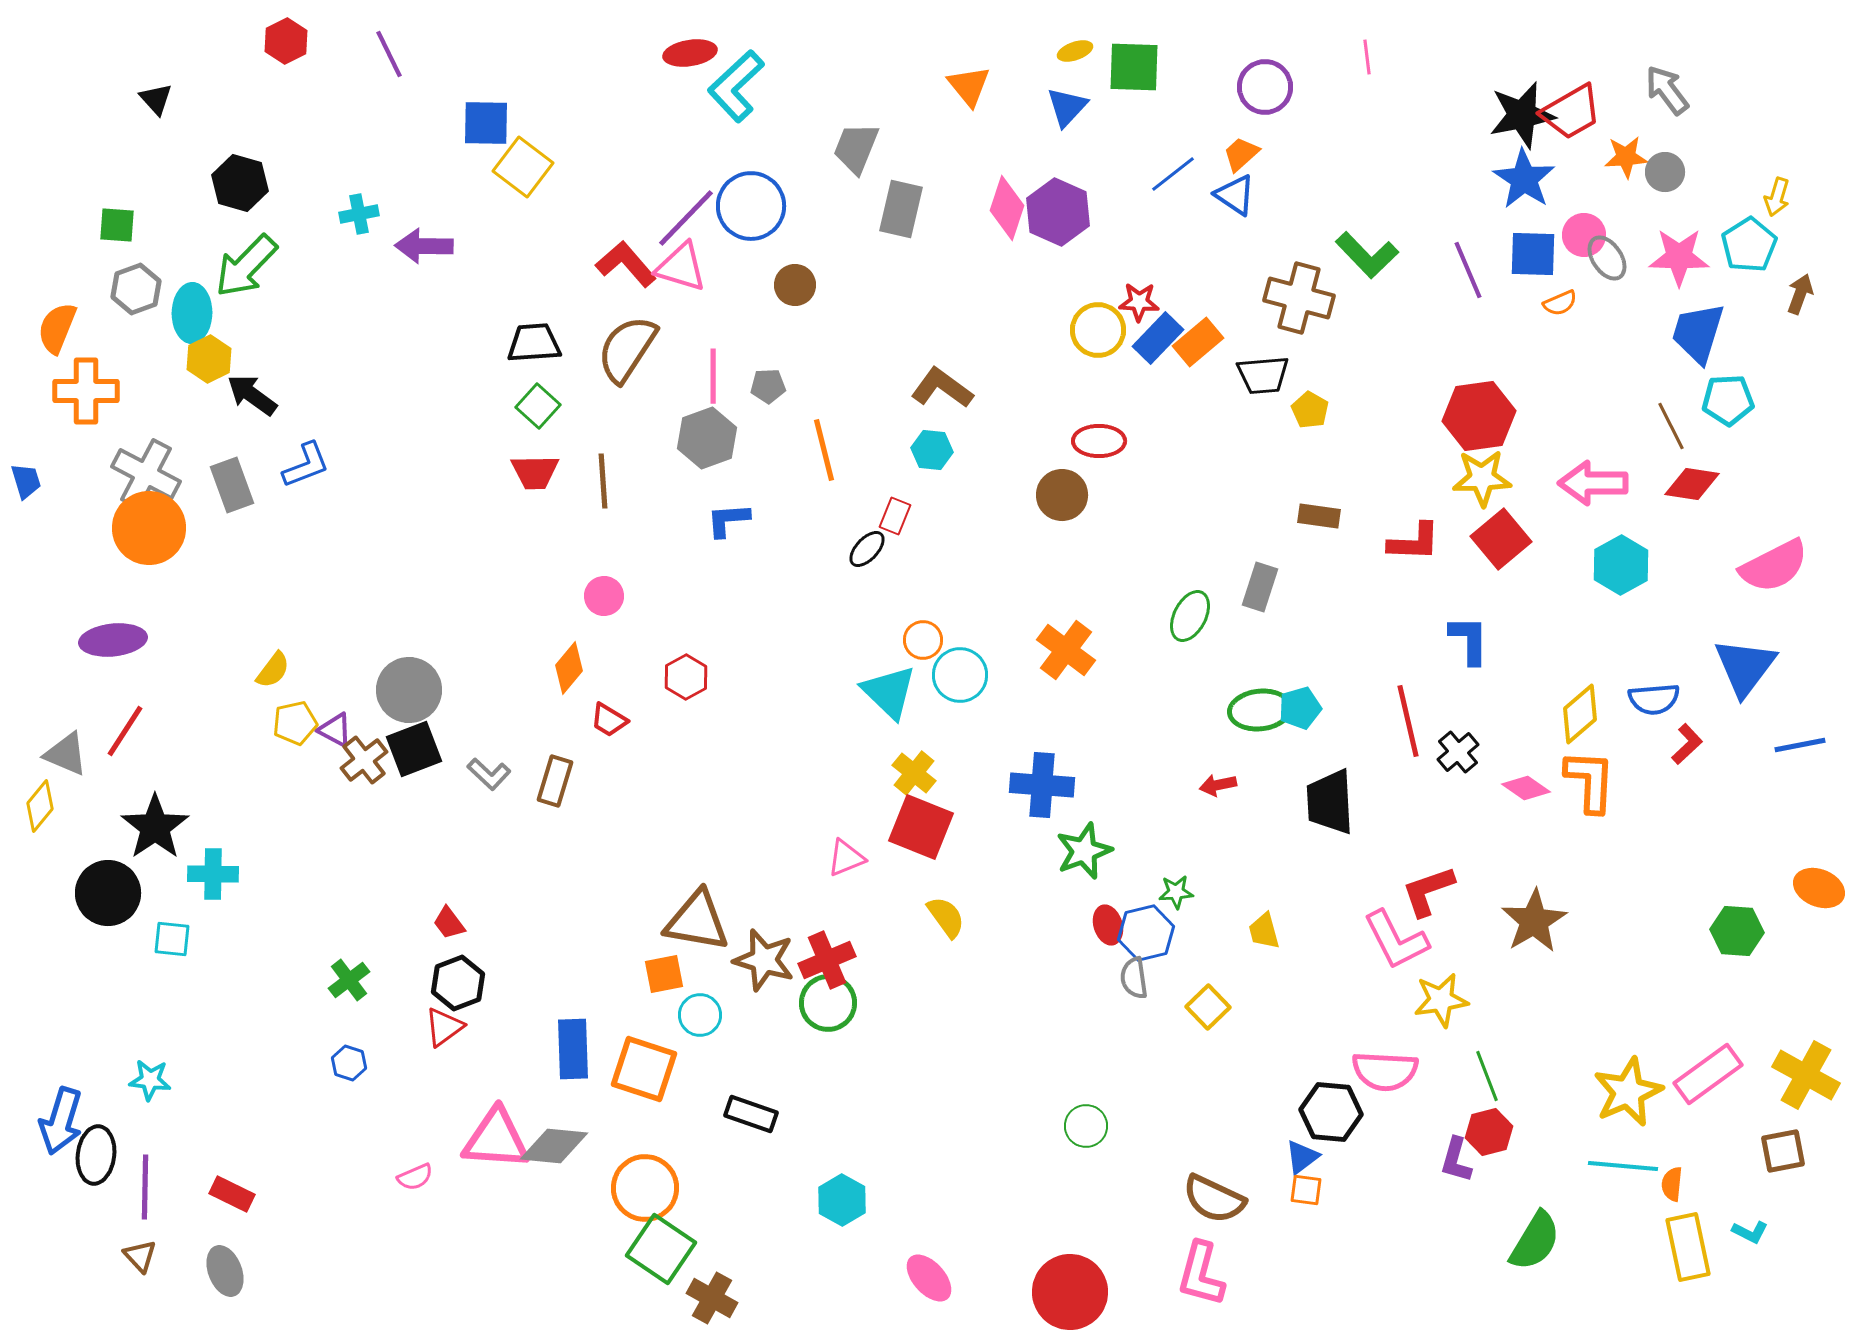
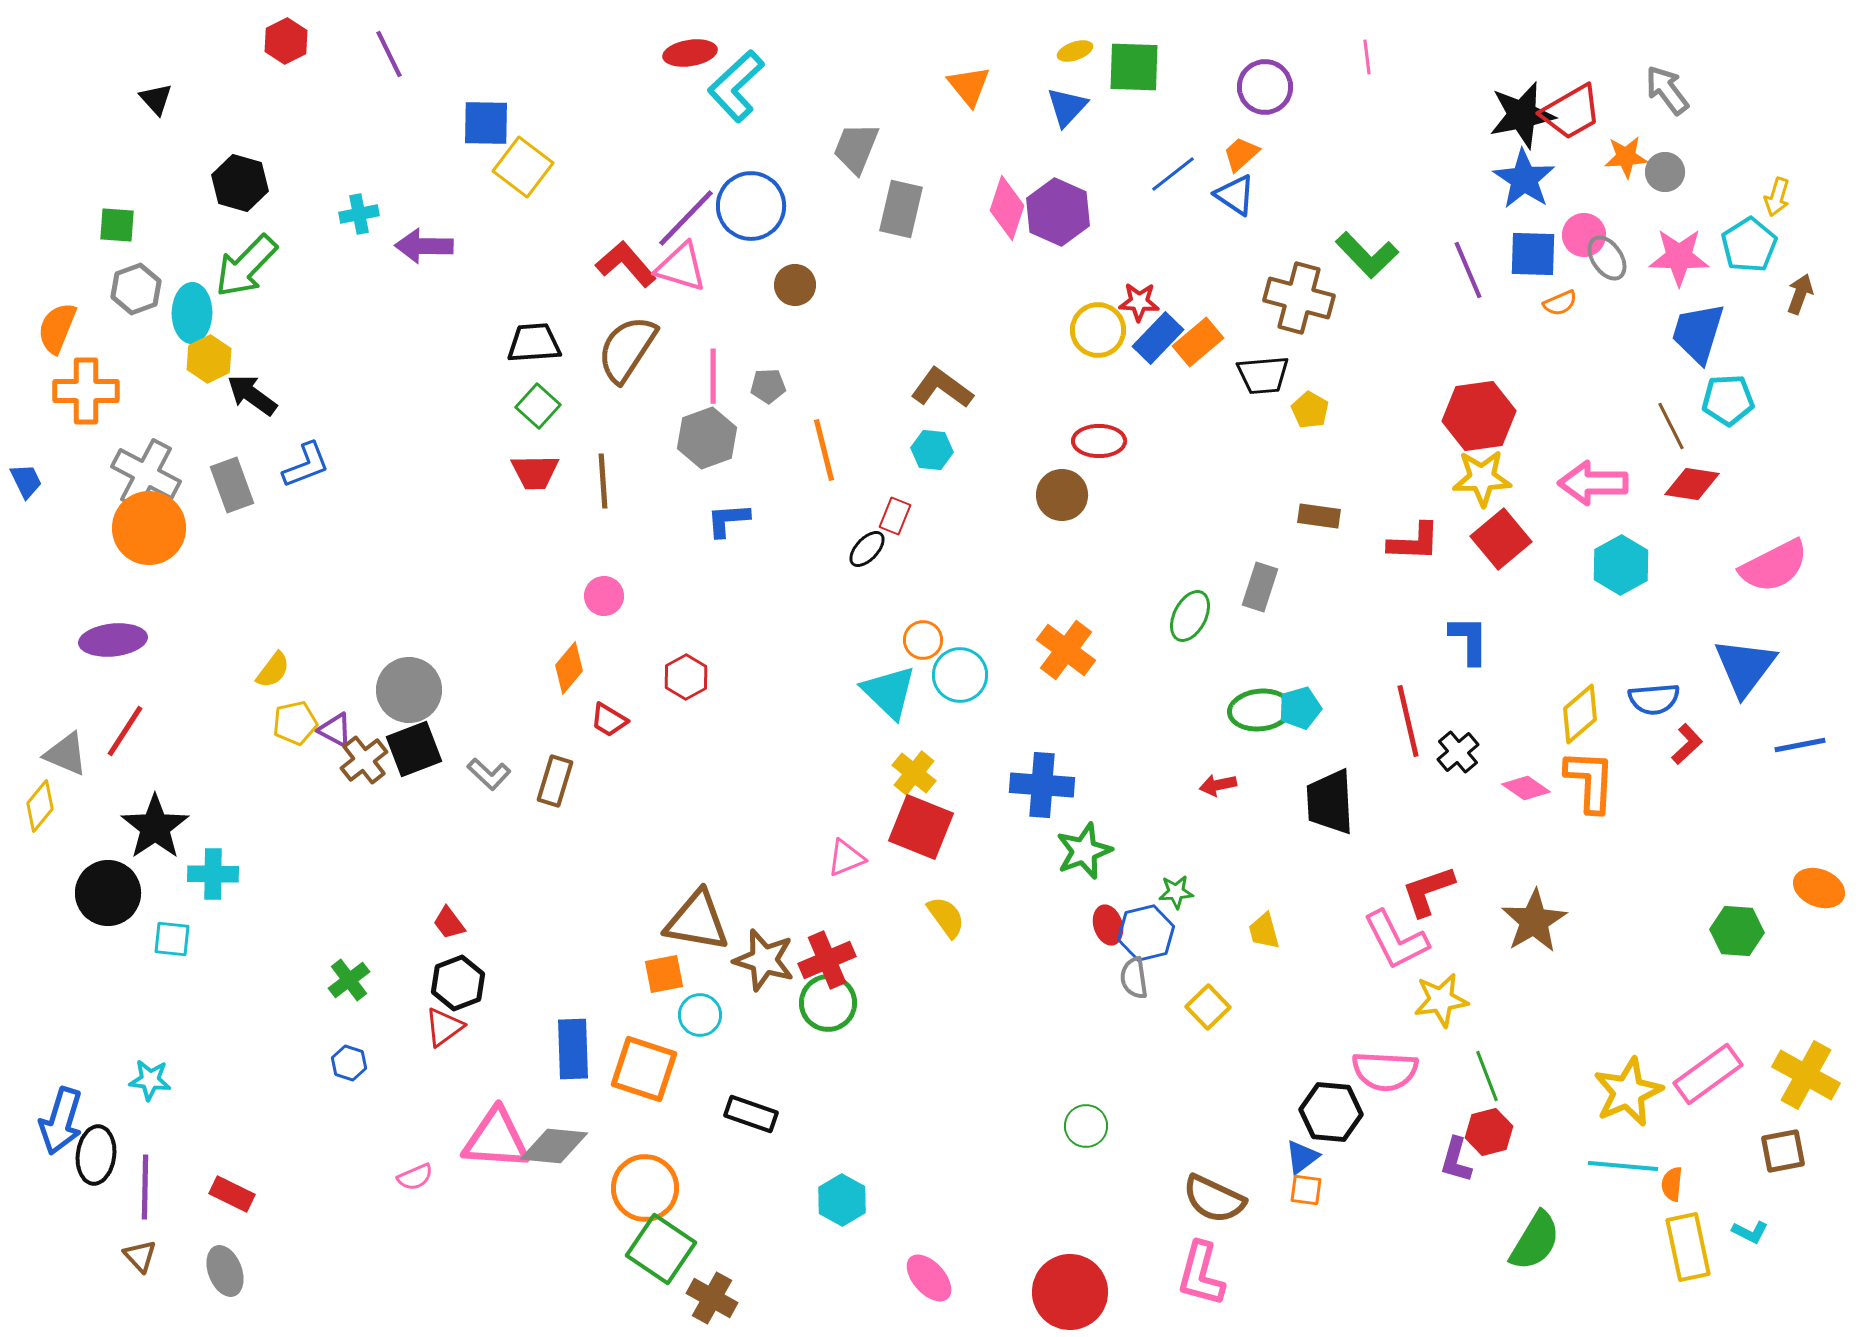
blue trapezoid at (26, 481): rotated 9 degrees counterclockwise
